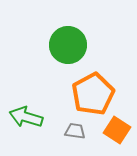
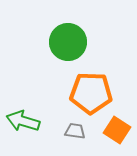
green circle: moved 3 px up
orange pentagon: moved 2 px left, 1 px up; rotated 30 degrees clockwise
green arrow: moved 3 px left, 4 px down
